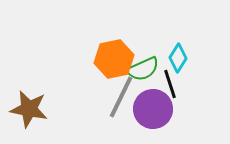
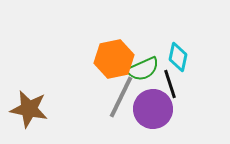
cyan diamond: moved 1 px up; rotated 20 degrees counterclockwise
